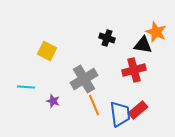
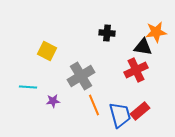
orange star: rotated 30 degrees counterclockwise
black cross: moved 5 px up; rotated 14 degrees counterclockwise
black triangle: moved 2 px down
red cross: moved 2 px right; rotated 10 degrees counterclockwise
gray cross: moved 3 px left, 3 px up
cyan line: moved 2 px right
purple star: rotated 24 degrees counterclockwise
red rectangle: moved 2 px right, 1 px down
blue trapezoid: moved 1 px down; rotated 8 degrees counterclockwise
